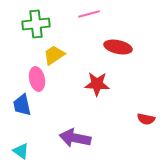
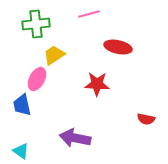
pink ellipse: rotated 40 degrees clockwise
